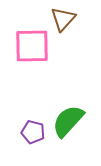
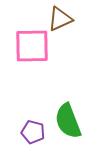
brown triangle: moved 3 px left; rotated 24 degrees clockwise
green semicircle: rotated 63 degrees counterclockwise
